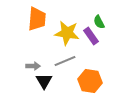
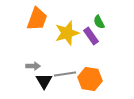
orange trapezoid: rotated 15 degrees clockwise
yellow star: rotated 25 degrees counterclockwise
gray line: moved 13 px down; rotated 15 degrees clockwise
orange hexagon: moved 2 px up
